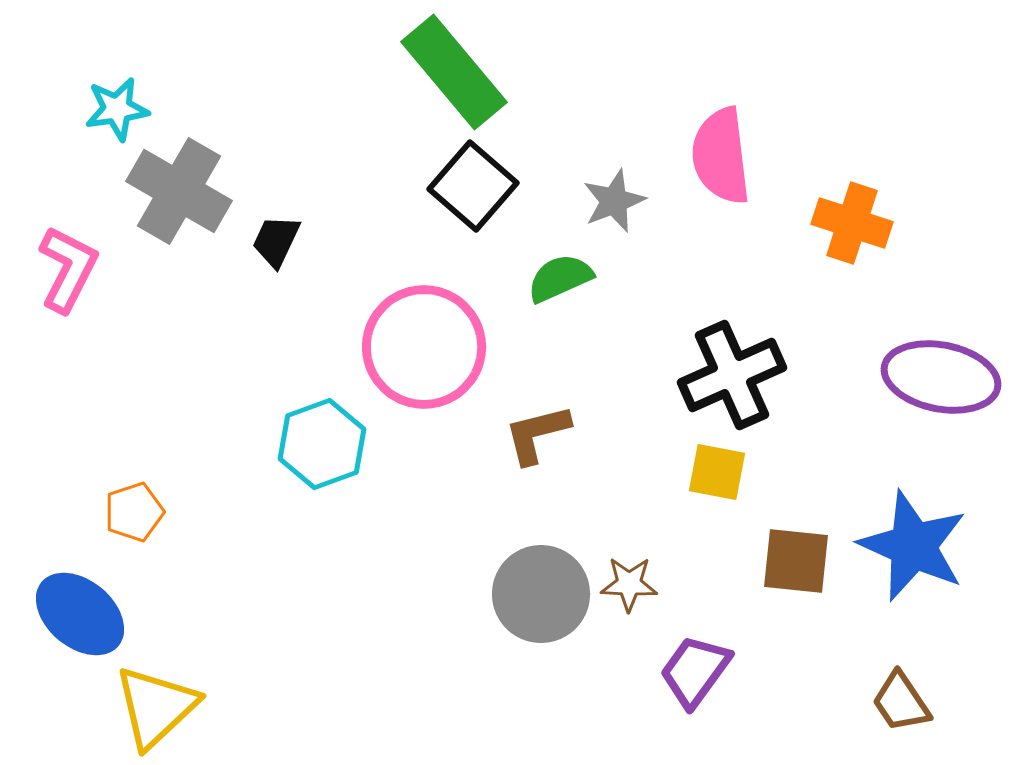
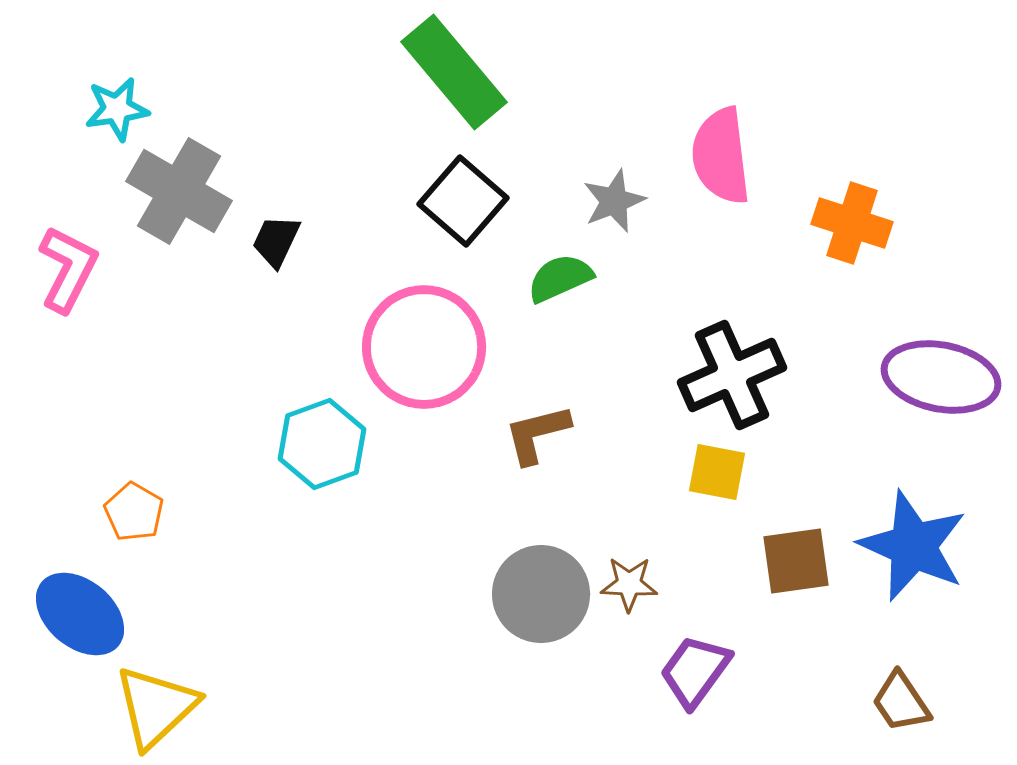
black square: moved 10 px left, 15 px down
orange pentagon: rotated 24 degrees counterclockwise
brown square: rotated 14 degrees counterclockwise
